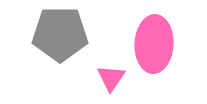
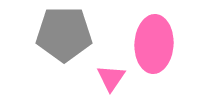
gray pentagon: moved 4 px right
